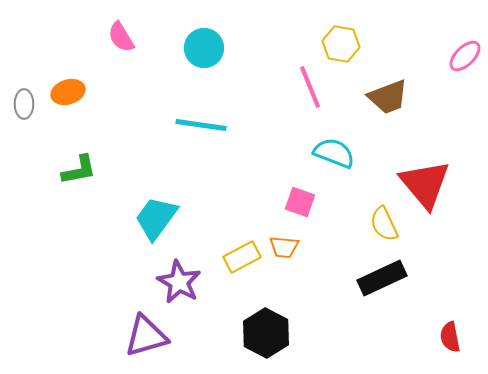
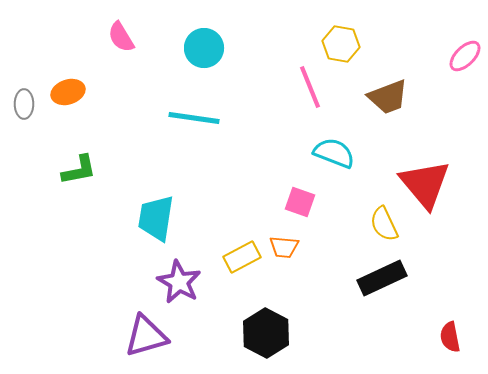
cyan line: moved 7 px left, 7 px up
cyan trapezoid: rotated 27 degrees counterclockwise
